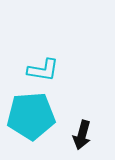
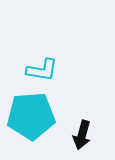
cyan L-shape: moved 1 px left
